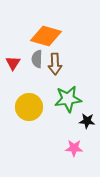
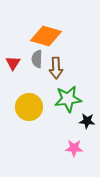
brown arrow: moved 1 px right, 4 px down
